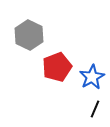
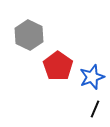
red pentagon: moved 1 px right, 1 px up; rotated 16 degrees counterclockwise
blue star: rotated 10 degrees clockwise
